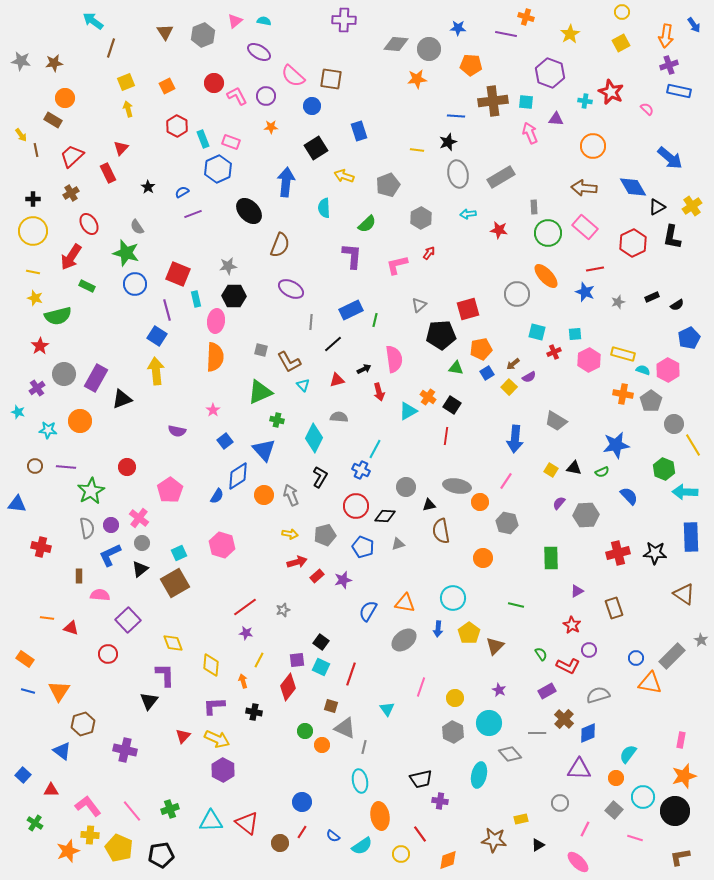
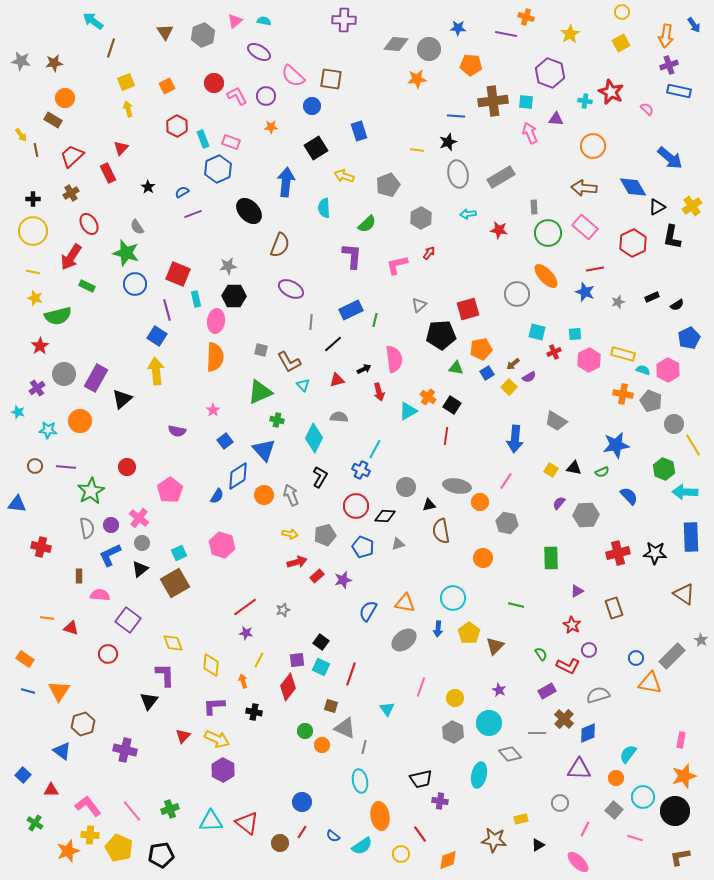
black triangle at (122, 399): rotated 20 degrees counterclockwise
gray pentagon at (651, 401): rotated 15 degrees counterclockwise
purple square at (128, 620): rotated 10 degrees counterclockwise
